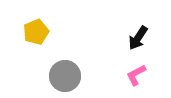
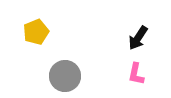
pink L-shape: moved 1 px up; rotated 50 degrees counterclockwise
